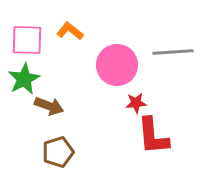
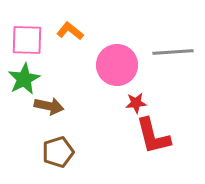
brown arrow: rotated 8 degrees counterclockwise
red L-shape: rotated 9 degrees counterclockwise
